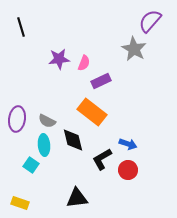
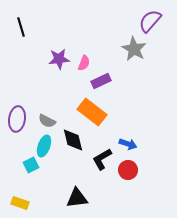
cyan ellipse: moved 1 px down; rotated 25 degrees clockwise
cyan square: rotated 28 degrees clockwise
